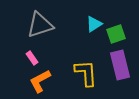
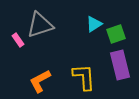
pink rectangle: moved 14 px left, 18 px up
yellow L-shape: moved 2 px left, 4 px down
